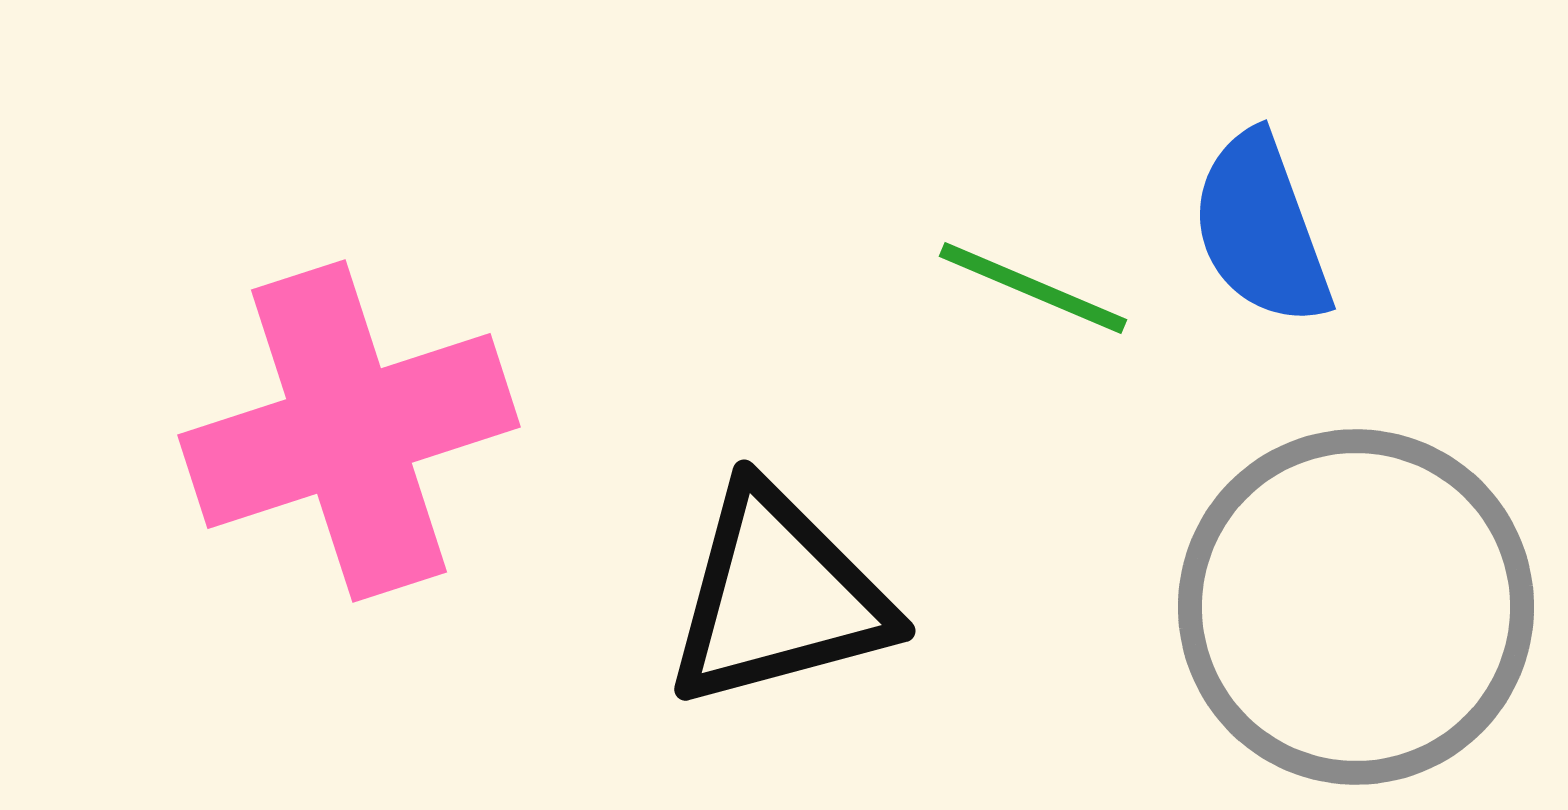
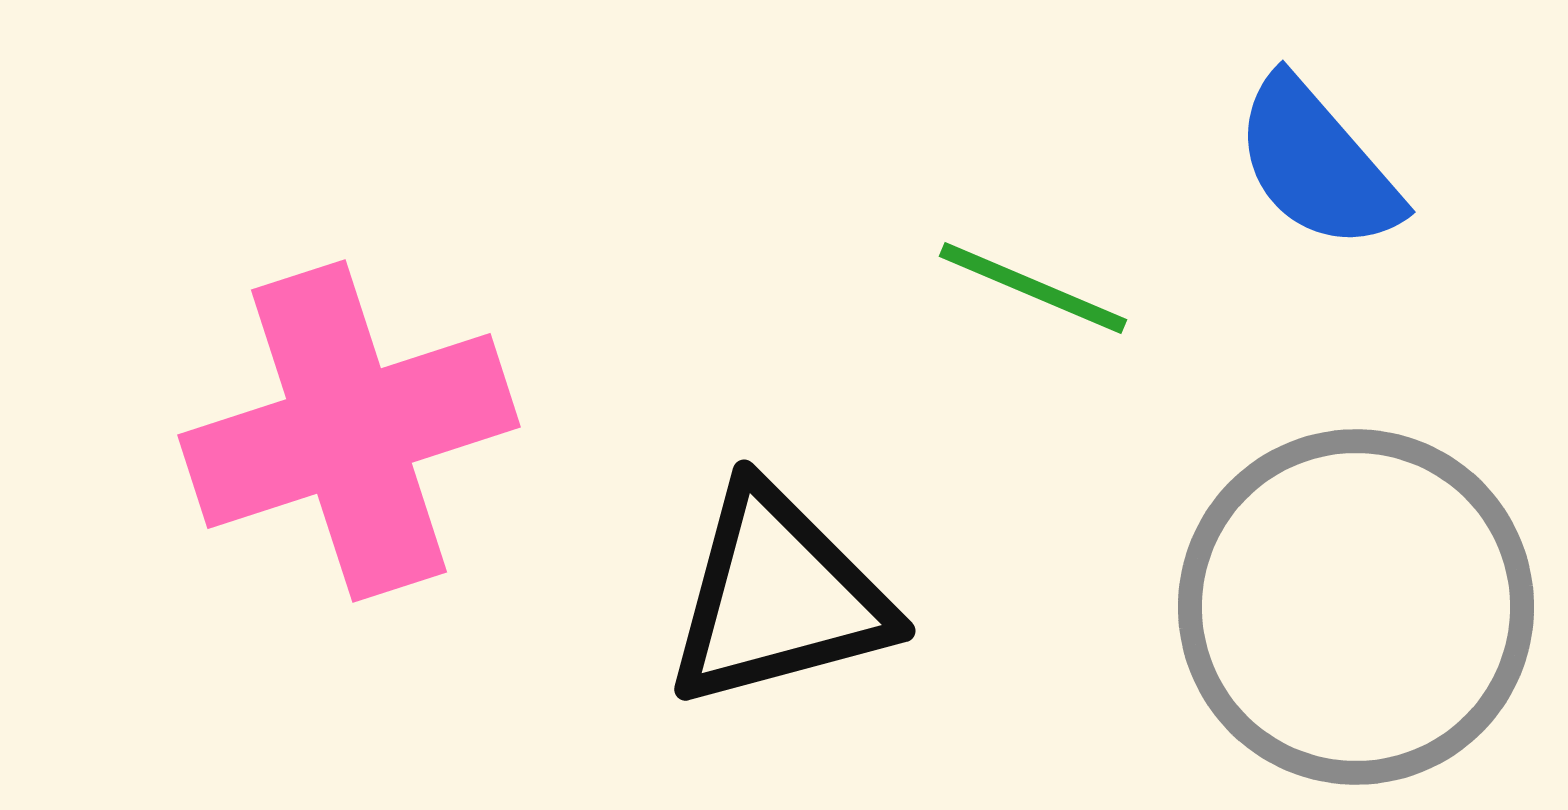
blue semicircle: moved 56 px right, 65 px up; rotated 21 degrees counterclockwise
